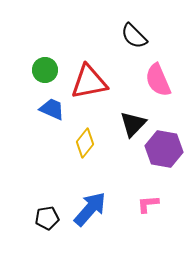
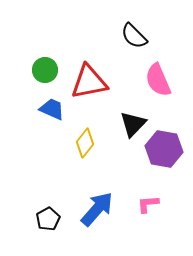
blue arrow: moved 7 px right
black pentagon: moved 1 px right, 1 px down; rotated 20 degrees counterclockwise
